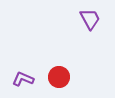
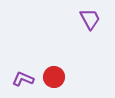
red circle: moved 5 px left
